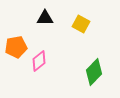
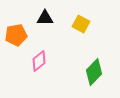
orange pentagon: moved 12 px up
